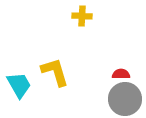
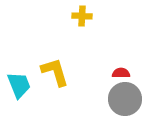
red semicircle: moved 1 px up
cyan trapezoid: rotated 8 degrees clockwise
